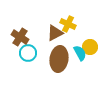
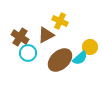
yellow cross: moved 8 px left, 3 px up
brown triangle: moved 9 px left, 2 px down
cyan semicircle: moved 5 px down; rotated 77 degrees clockwise
brown ellipse: moved 1 px right, 1 px down; rotated 40 degrees clockwise
